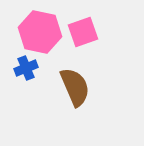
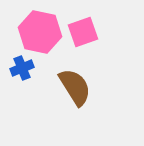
blue cross: moved 4 px left
brown semicircle: rotated 9 degrees counterclockwise
